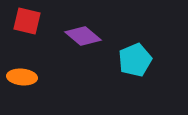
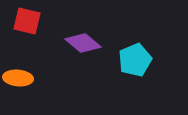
purple diamond: moved 7 px down
orange ellipse: moved 4 px left, 1 px down
